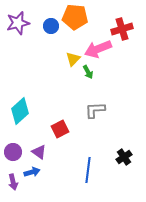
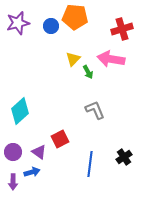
pink arrow: moved 13 px right, 10 px down; rotated 32 degrees clockwise
gray L-shape: rotated 70 degrees clockwise
red square: moved 10 px down
blue line: moved 2 px right, 6 px up
purple arrow: rotated 14 degrees clockwise
